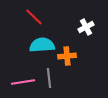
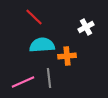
pink line: rotated 15 degrees counterclockwise
